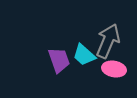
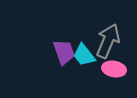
cyan trapezoid: rotated 10 degrees clockwise
purple trapezoid: moved 5 px right, 8 px up
